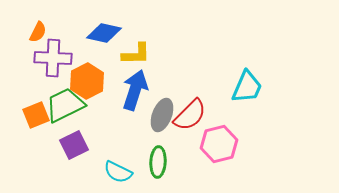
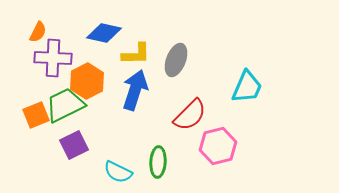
gray ellipse: moved 14 px right, 55 px up
pink hexagon: moved 1 px left, 2 px down
